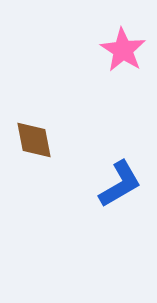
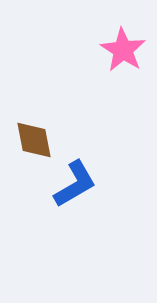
blue L-shape: moved 45 px left
